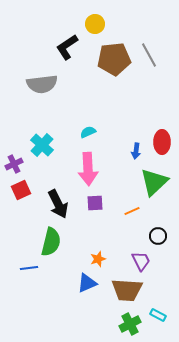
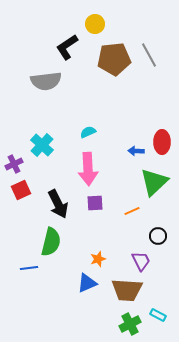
gray semicircle: moved 4 px right, 3 px up
blue arrow: rotated 84 degrees clockwise
